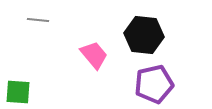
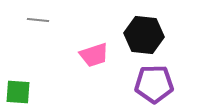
pink trapezoid: rotated 112 degrees clockwise
purple pentagon: rotated 12 degrees clockwise
